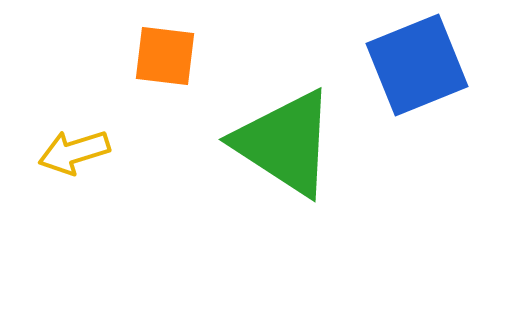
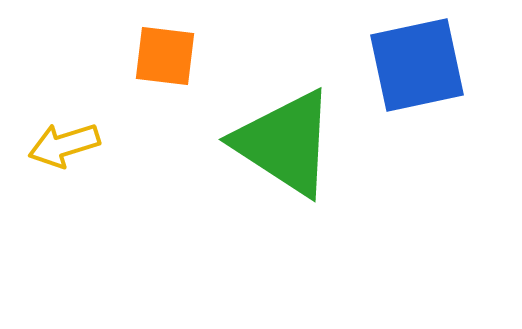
blue square: rotated 10 degrees clockwise
yellow arrow: moved 10 px left, 7 px up
